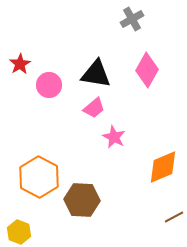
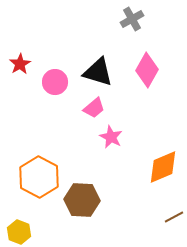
black triangle: moved 2 px right, 2 px up; rotated 8 degrees clockwise
pink circle: moved 6 px right, 3 px up
pink star: moved 3 px left
